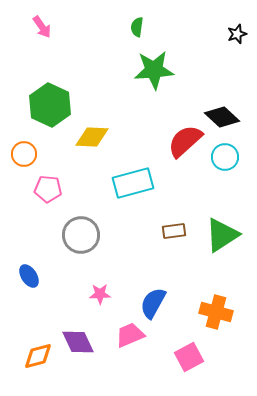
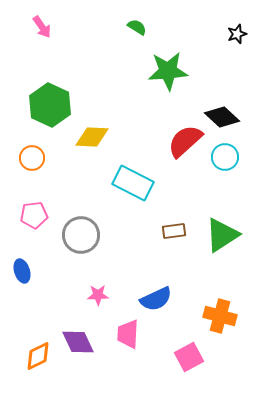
green semicircle: rotated 114 degrees clockwise
green star: moved 14 px right, 1 px down
orange circle: moved 8 px right, 4 px down
cyan rectangle: rotated 42 degrees clockwise
pink pentagon: moved 14 px left, 26 px down; rotated 12 degrees counterclockwise
blue ellipse: moved 7 px left, 5 px up; rotated 15 degrees clockwise
pink star: moved 2 px left, 1 px down
blue semicircle: moved 3 px right, 4 px up; rotated 144 degrees counterclockwise
orange cross: moved 4 px right, 4 px down
pink trapezoid: moved 2 px left, 1 px up; rotated 64 degrees counterclockwise
orange diamond: rotated 12 degrees counterclockwise
